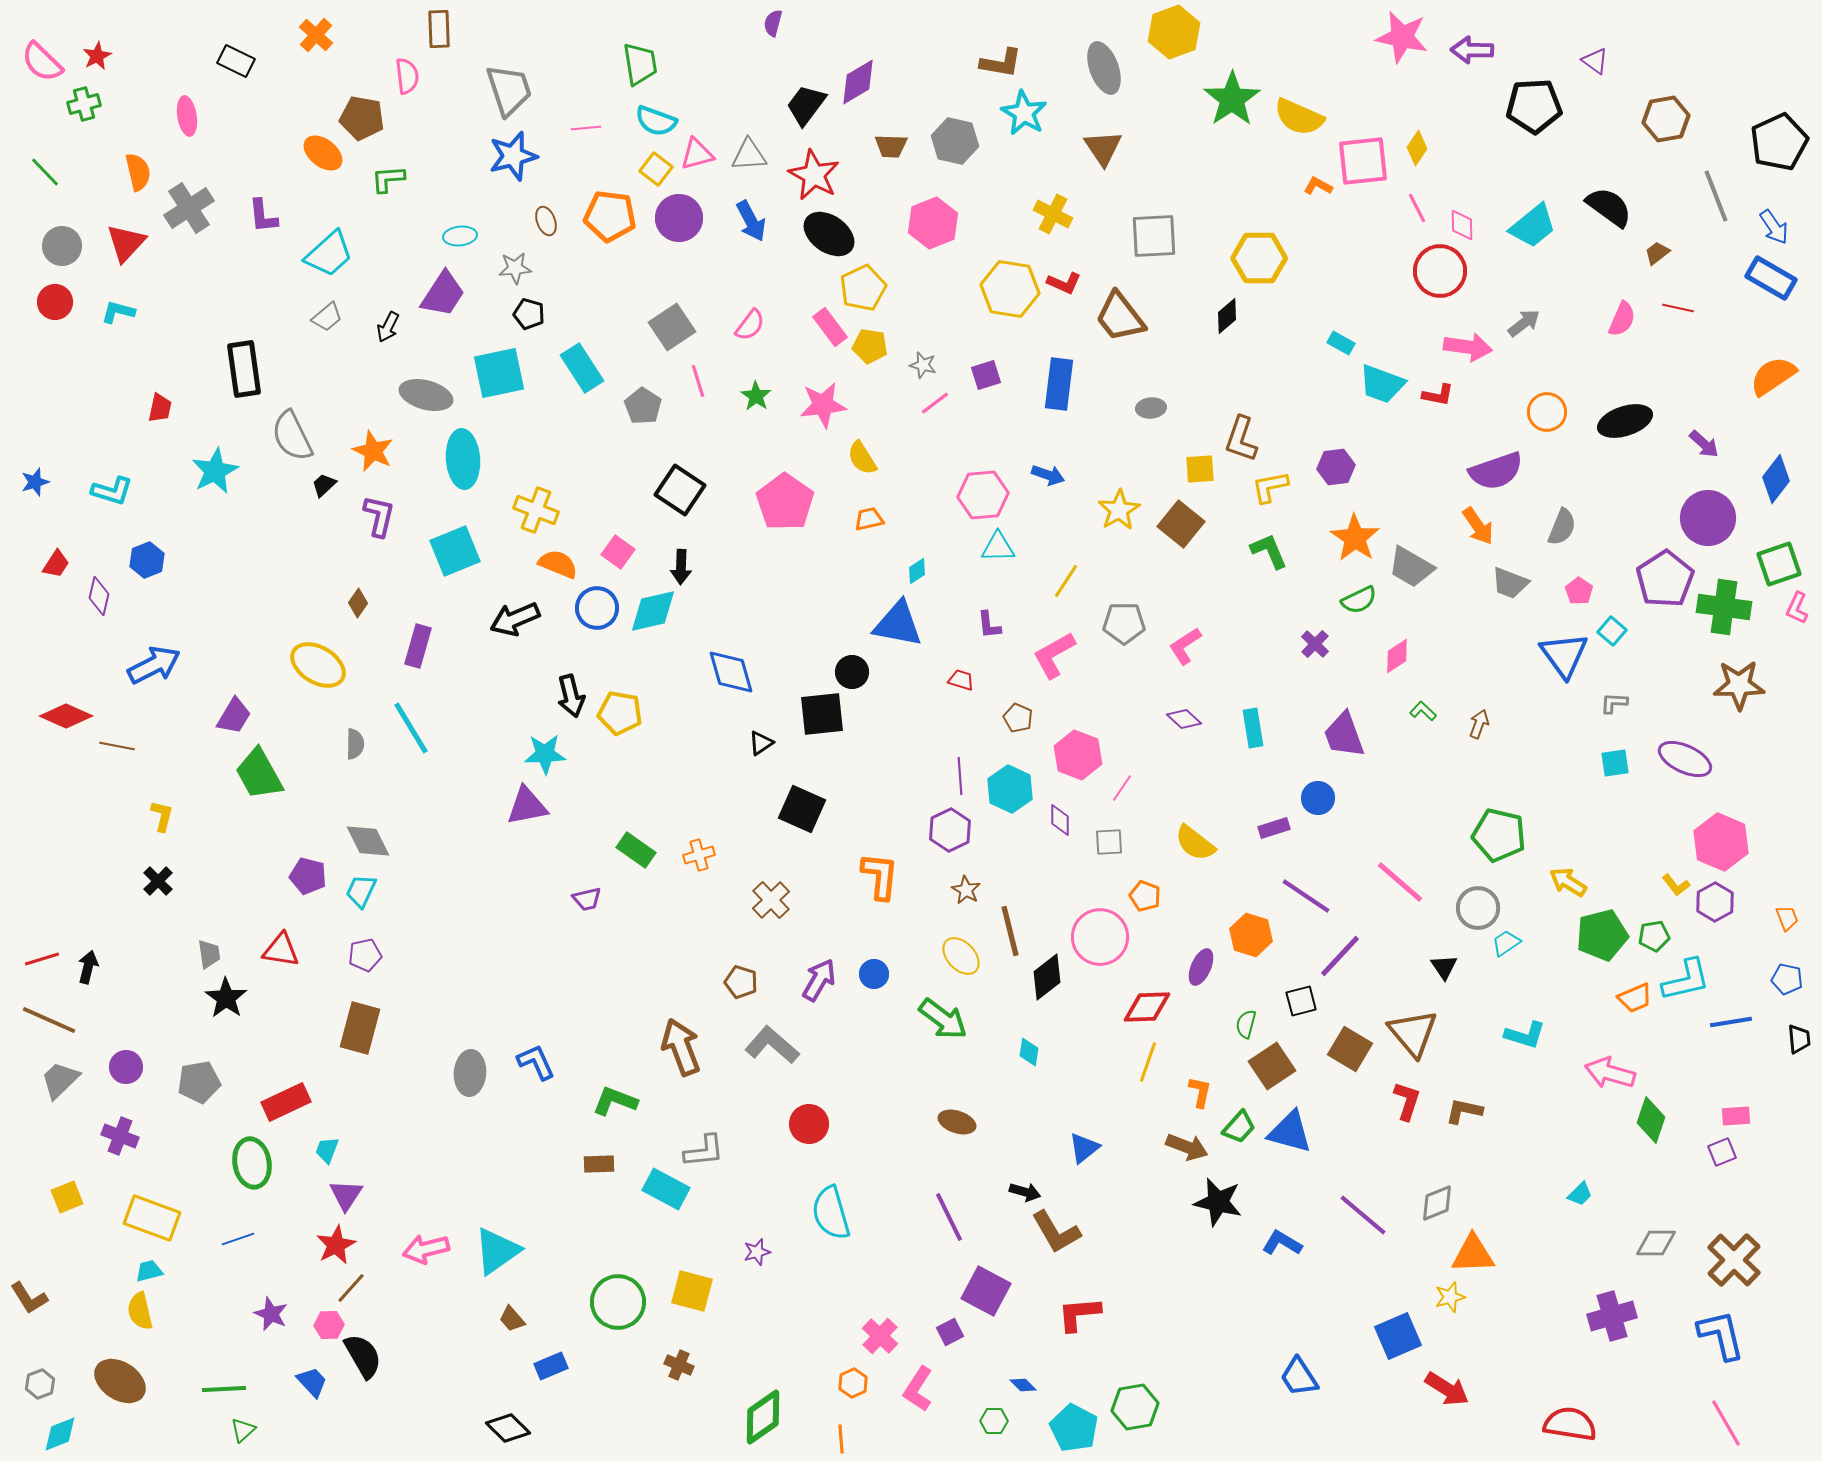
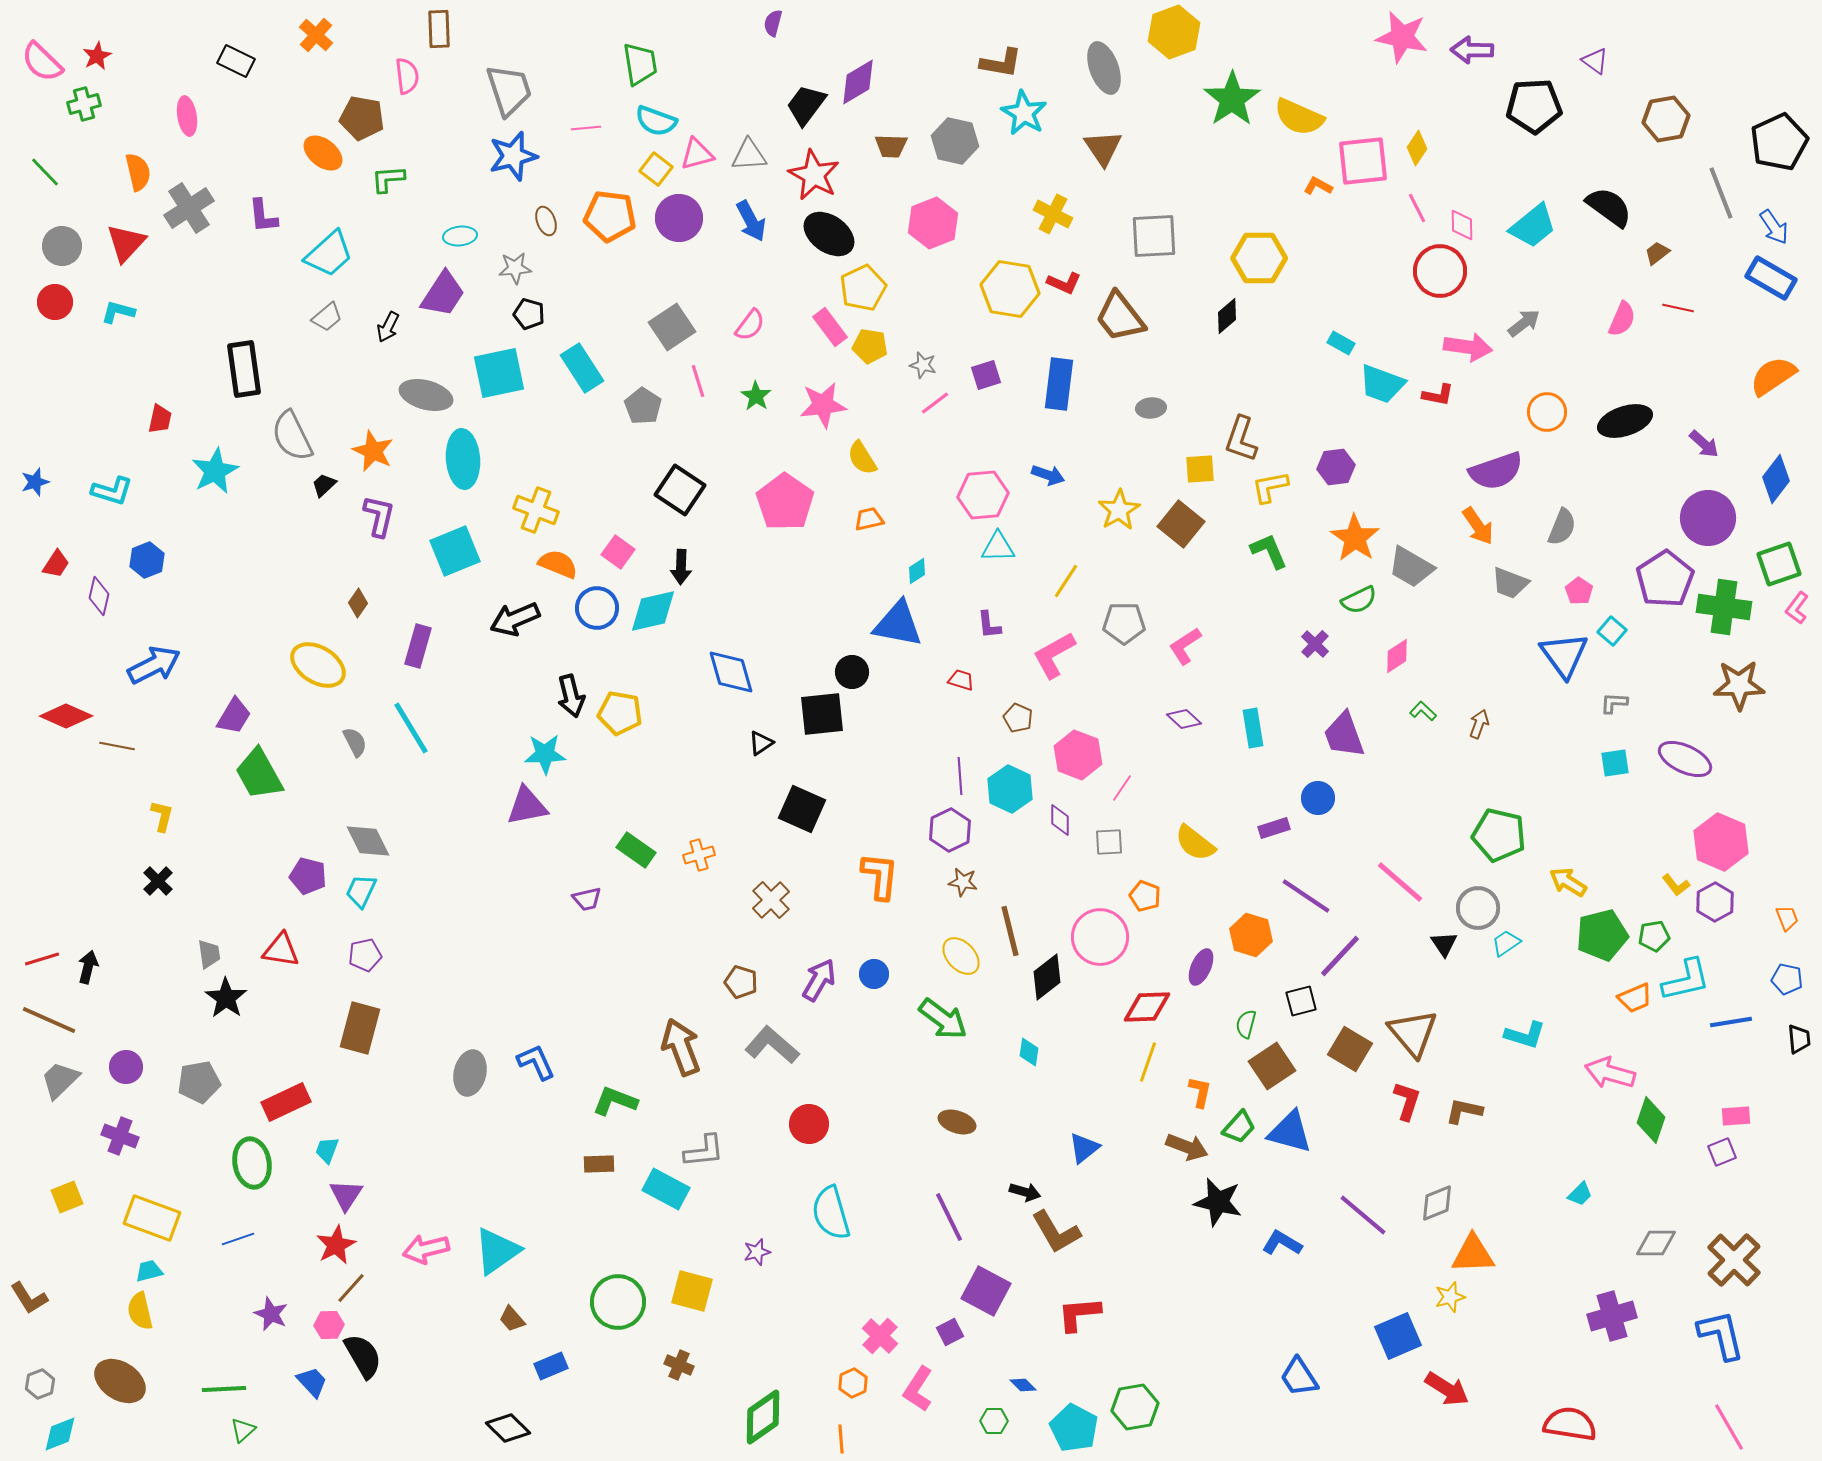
gray line at (1716, 196): moved 5 px right, 3 px up
red trapezoid at (160, 408): moved 11 px down
pink L-shape at (1797, 608): rotated 12 degrees clockwise
gray semicircle at (355, 744): moved 2 px up; rotated 28 degrees counterclockwise
brown star at (966, 890): moved 3 px left, 8 px up; rotated 20 degrees counterclockwise
black triangle at (1444, 967): moved 23 px up
gray ellipse at (470, 1073): rotated 9 degrees clockwise
pink line at (1726, 1423): moved 3 px right, 4 px down
